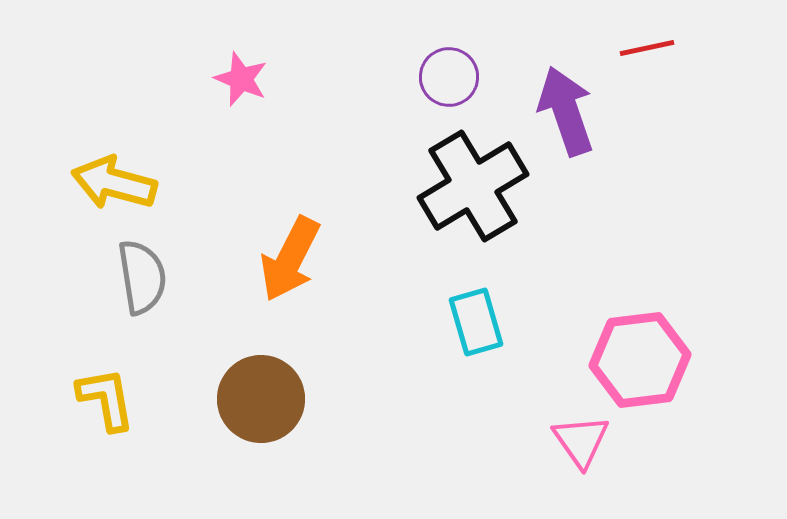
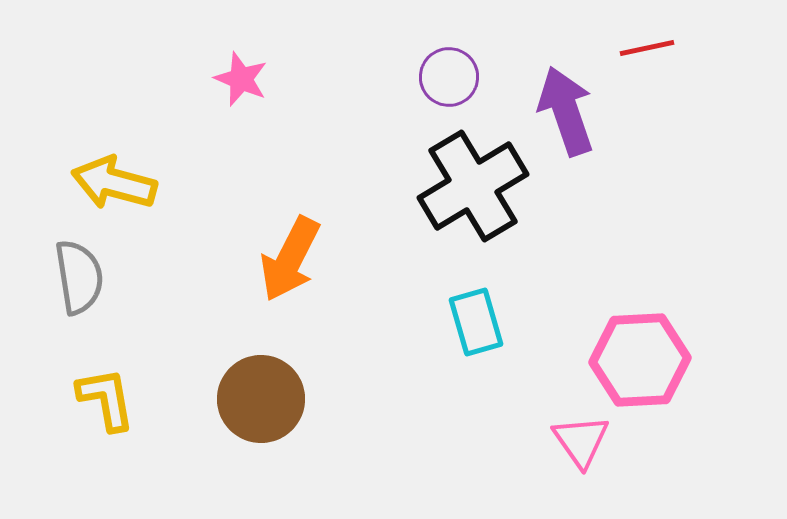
gray semicircle: moved 63 px left
pink hexagon: rotated 4 degrees clockwise
